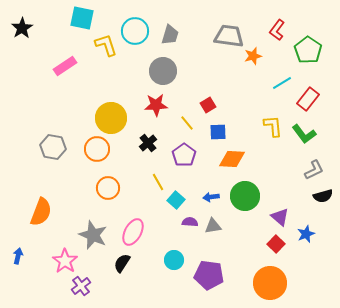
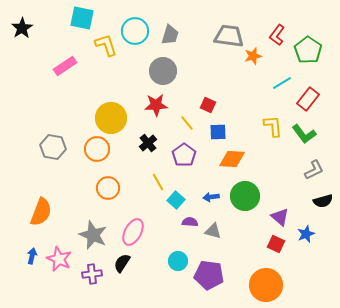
red L-shape at (277, 30): moved 5 px down
red square at (208, 105): rotated 35 degrees counterclockwise
black semicircle at (323, 196): moved 5 px down
gray triangle at (213, 226): moved 5 px down; rotated 24 degrees clockwise
red square at (276, 244): rotated 18 degrees counterclockwise
blue arrow at (18, 256): moved 14 px right
cyan circle at (174, 260): moved 4 px right, 1 px down
pink star at (65, 261): moved 6 px left, 2 px up; rotated 10 degrees counterclockwise
orange circle at (270, 283): moved 4 px left, 2 px down
purple cross at (81, 286): moved 11 px right, 12 px up; rotated 30 degrees clockwise
